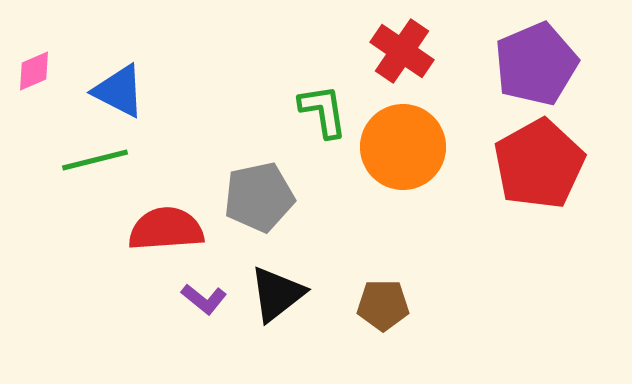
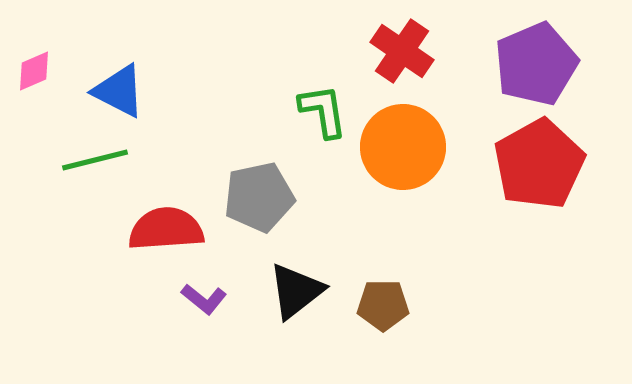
black triangle: moved 19 px right, 3 px up
